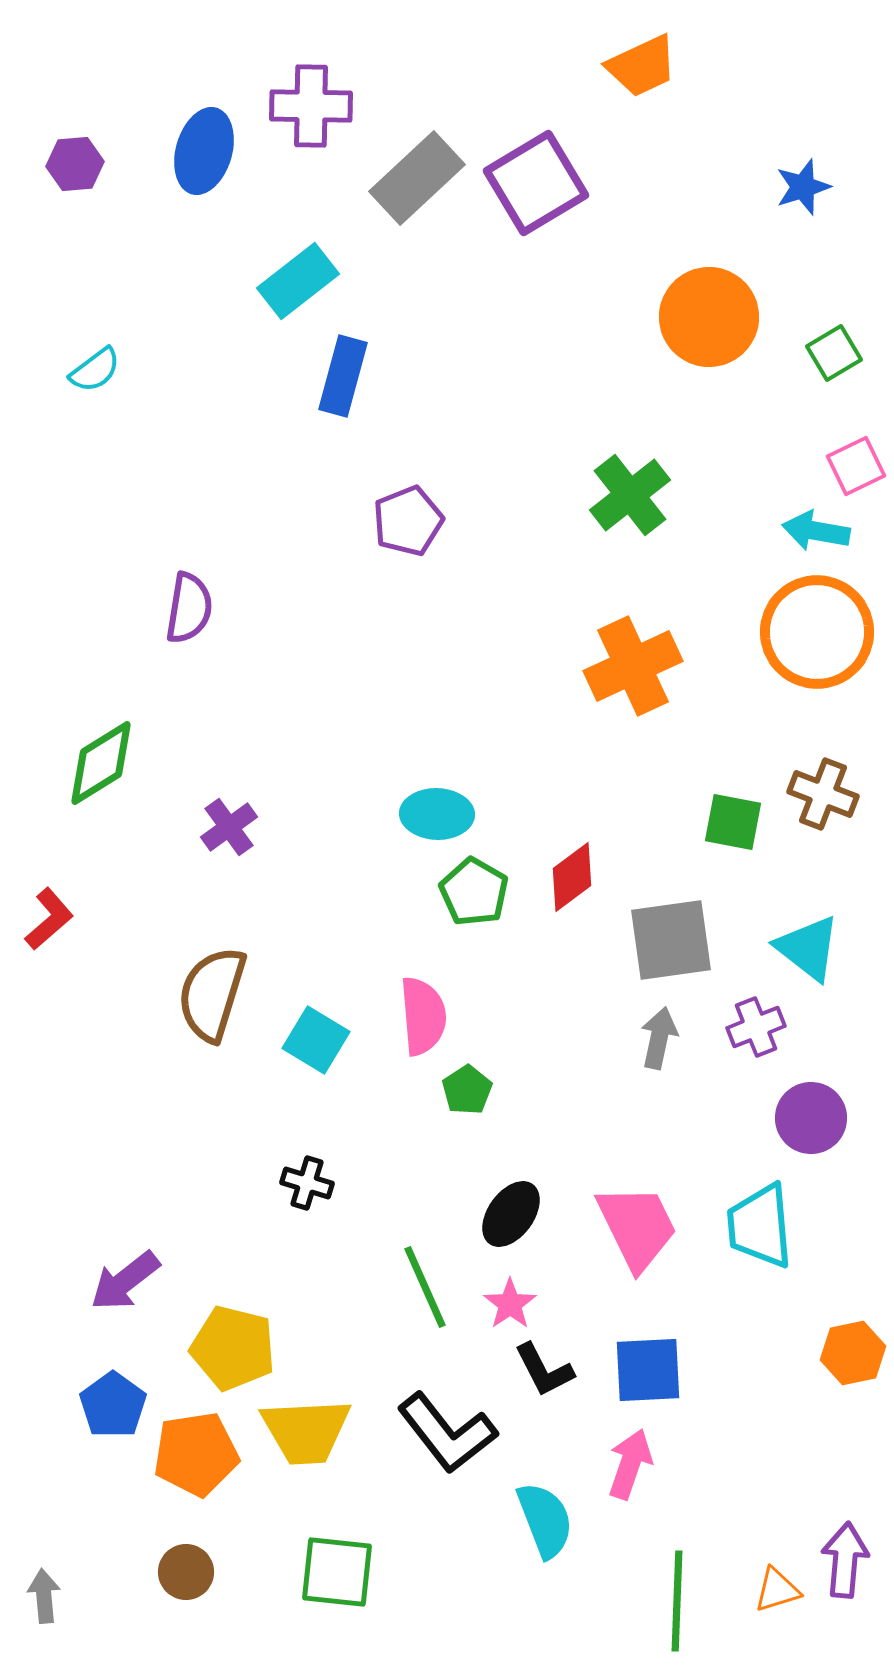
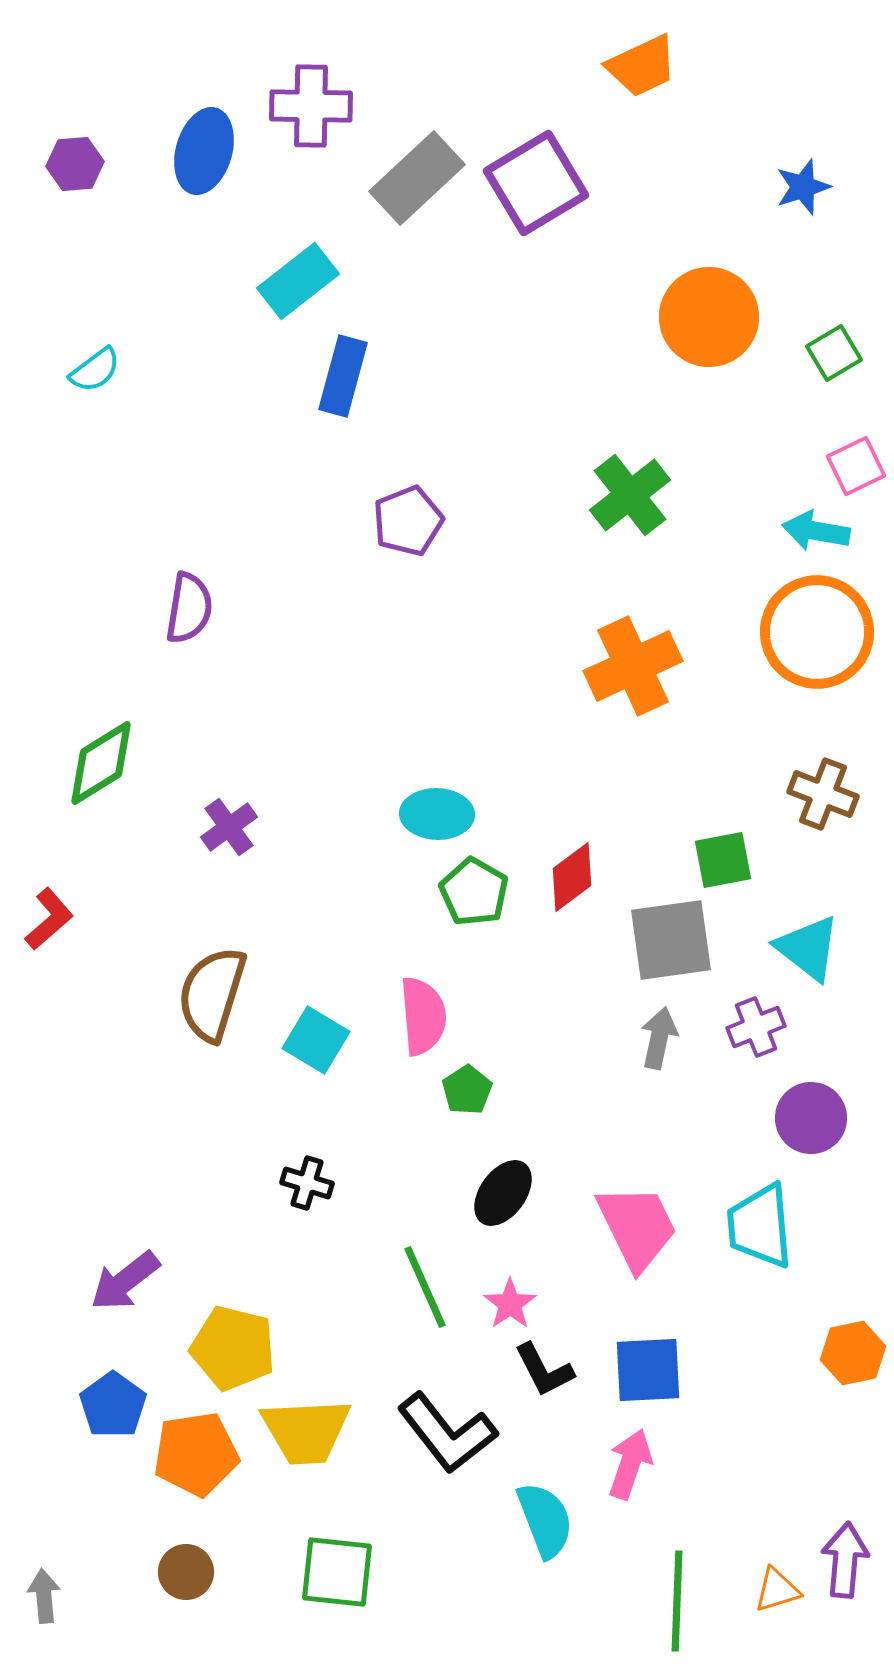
green square at (733, 822): moved 10 px left, 38 px down; rotated 22 degrees counterclockwise
black ellipse at (511, 1214): moved 8 px left, 21 px up
